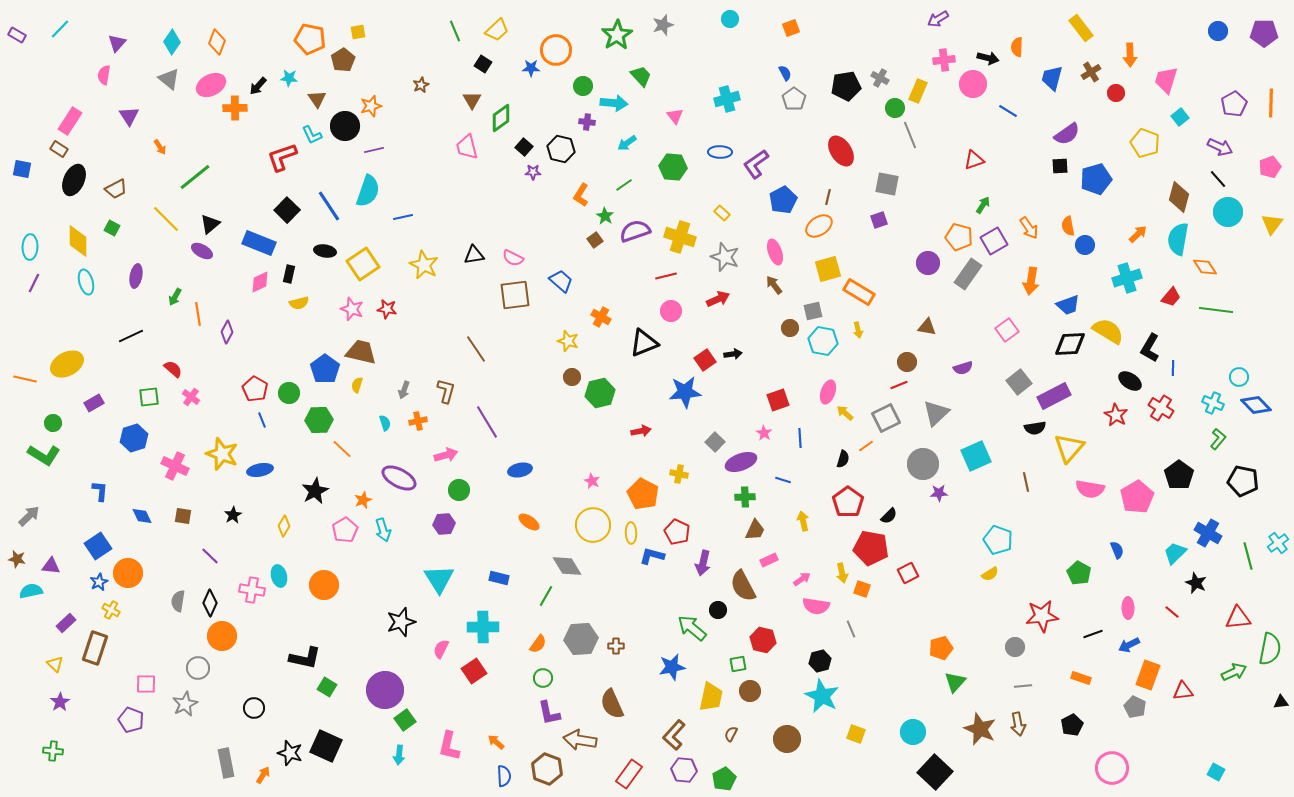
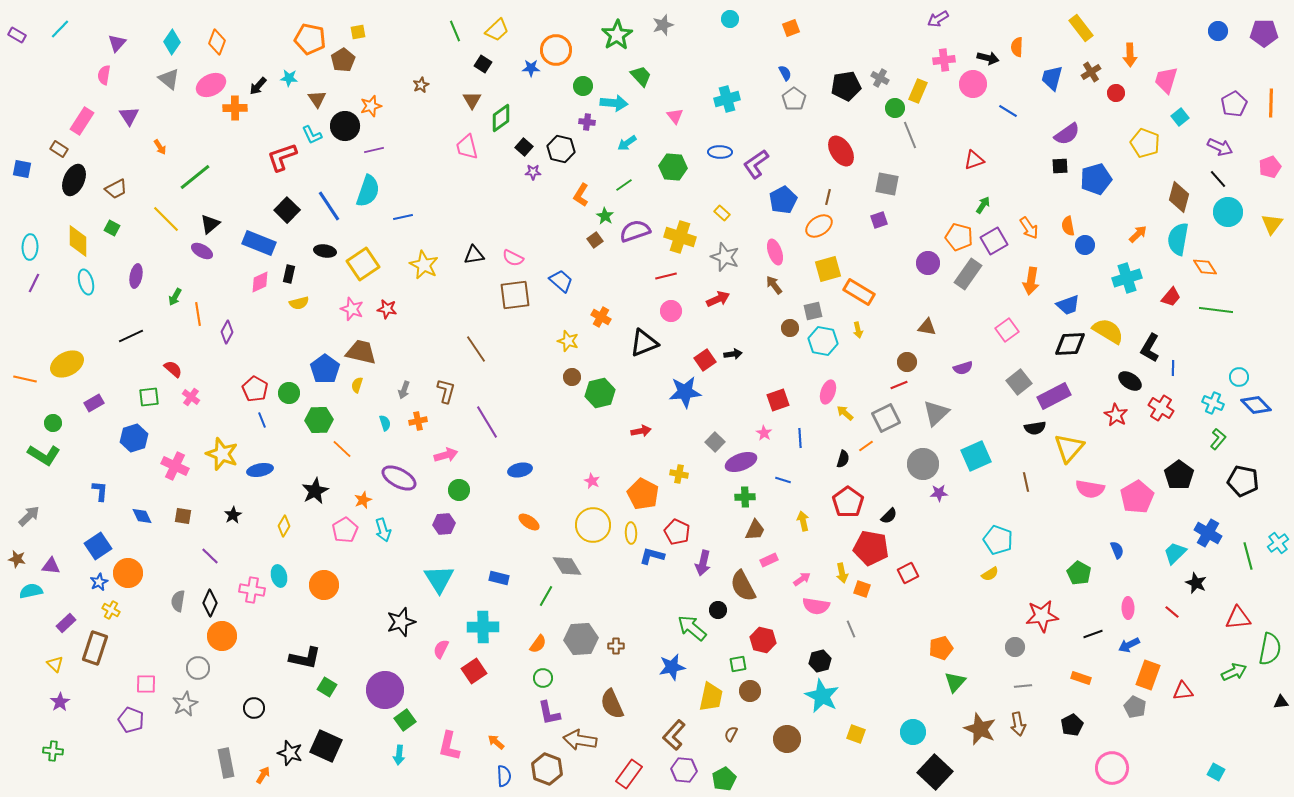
pink rectangle at (70, 121): moved 12 px right
